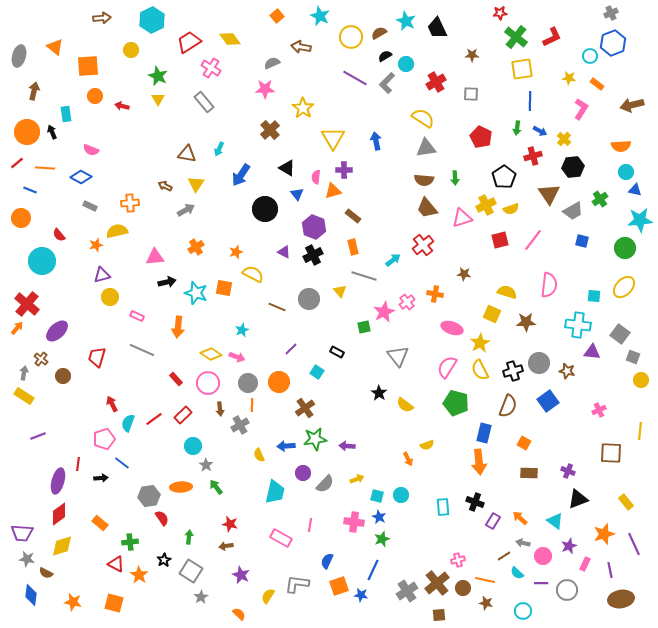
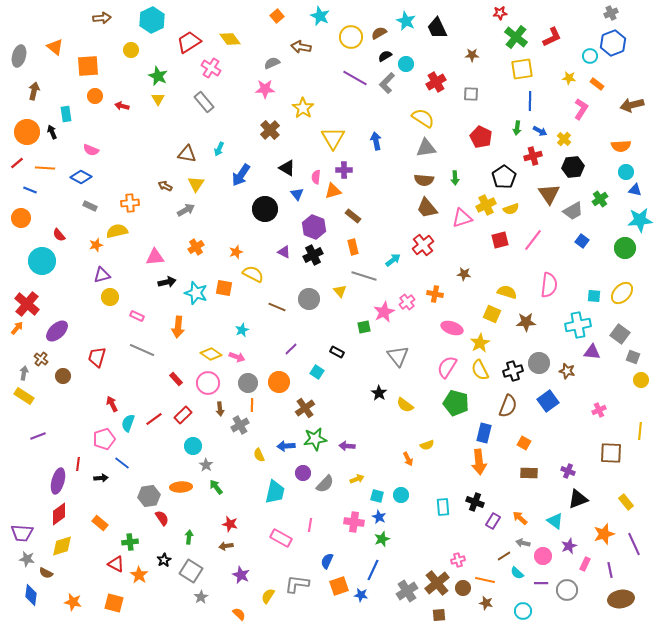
blue square at (582, 241): rotated 24 degrees clockwise
yellow ellipse at (624, 287): moved 2 px left, 6 px down
cyan cross at (578, 325): rotated 20 degrees counterclockwise
